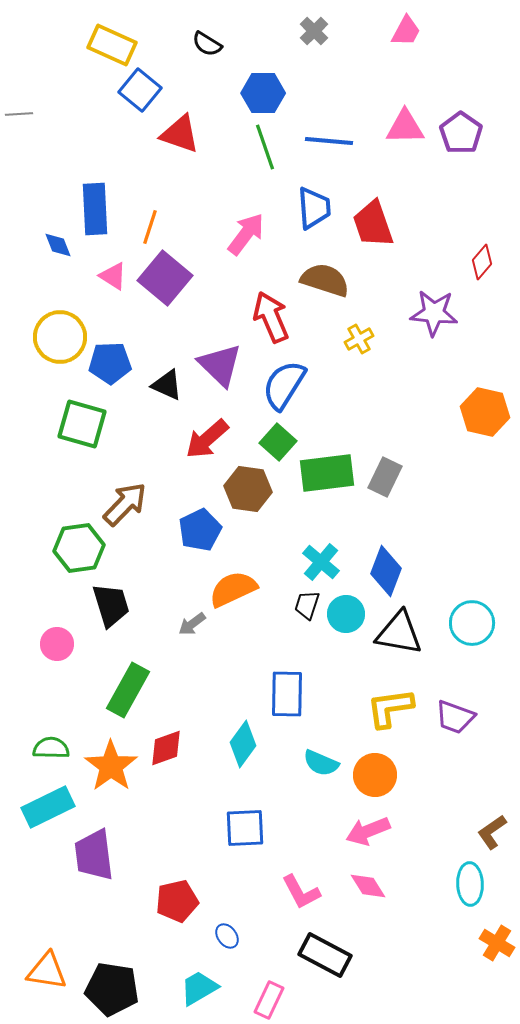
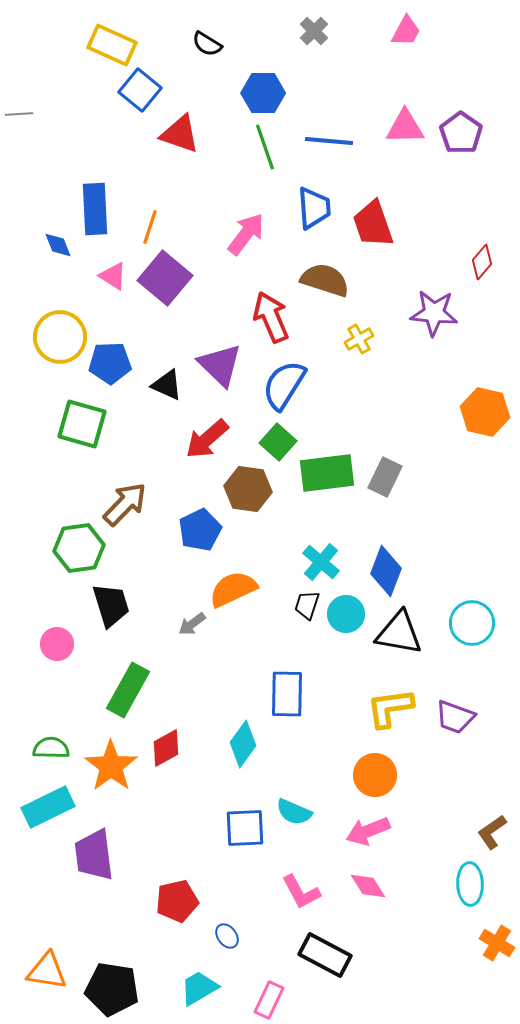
red diamond at (166, 748): rotated 9 degrees counterclockwise
cyan semicircle at (321, 763): moved 27 px left, 49 px down
